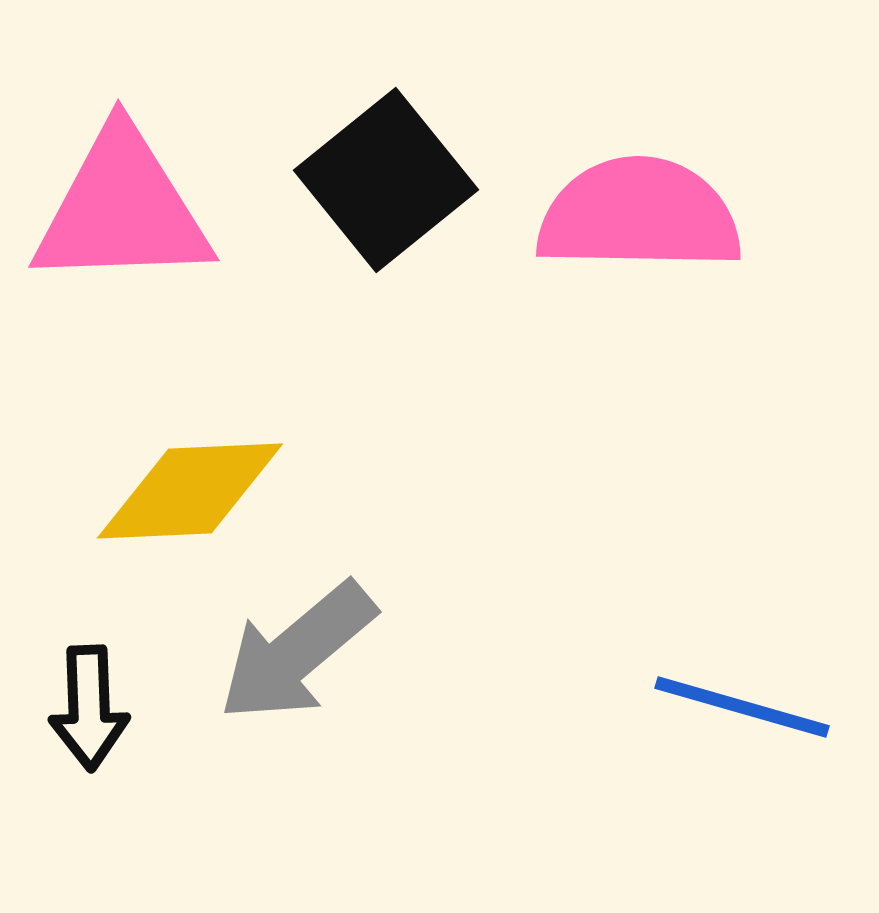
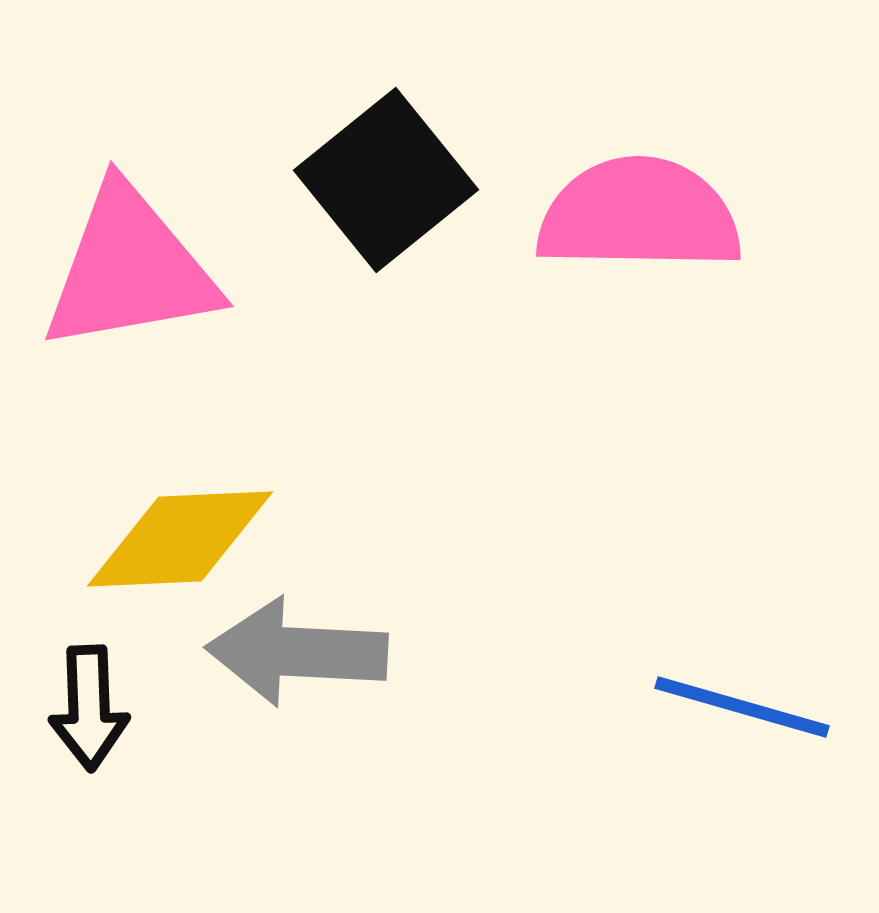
pink triangle: moved 8 px right, 60 px down; rotated 8 degrees counterclockwise
yellow diamond: moved 10 px left, 48 px down
gray arrow: rotated 43 degrees clockwise
